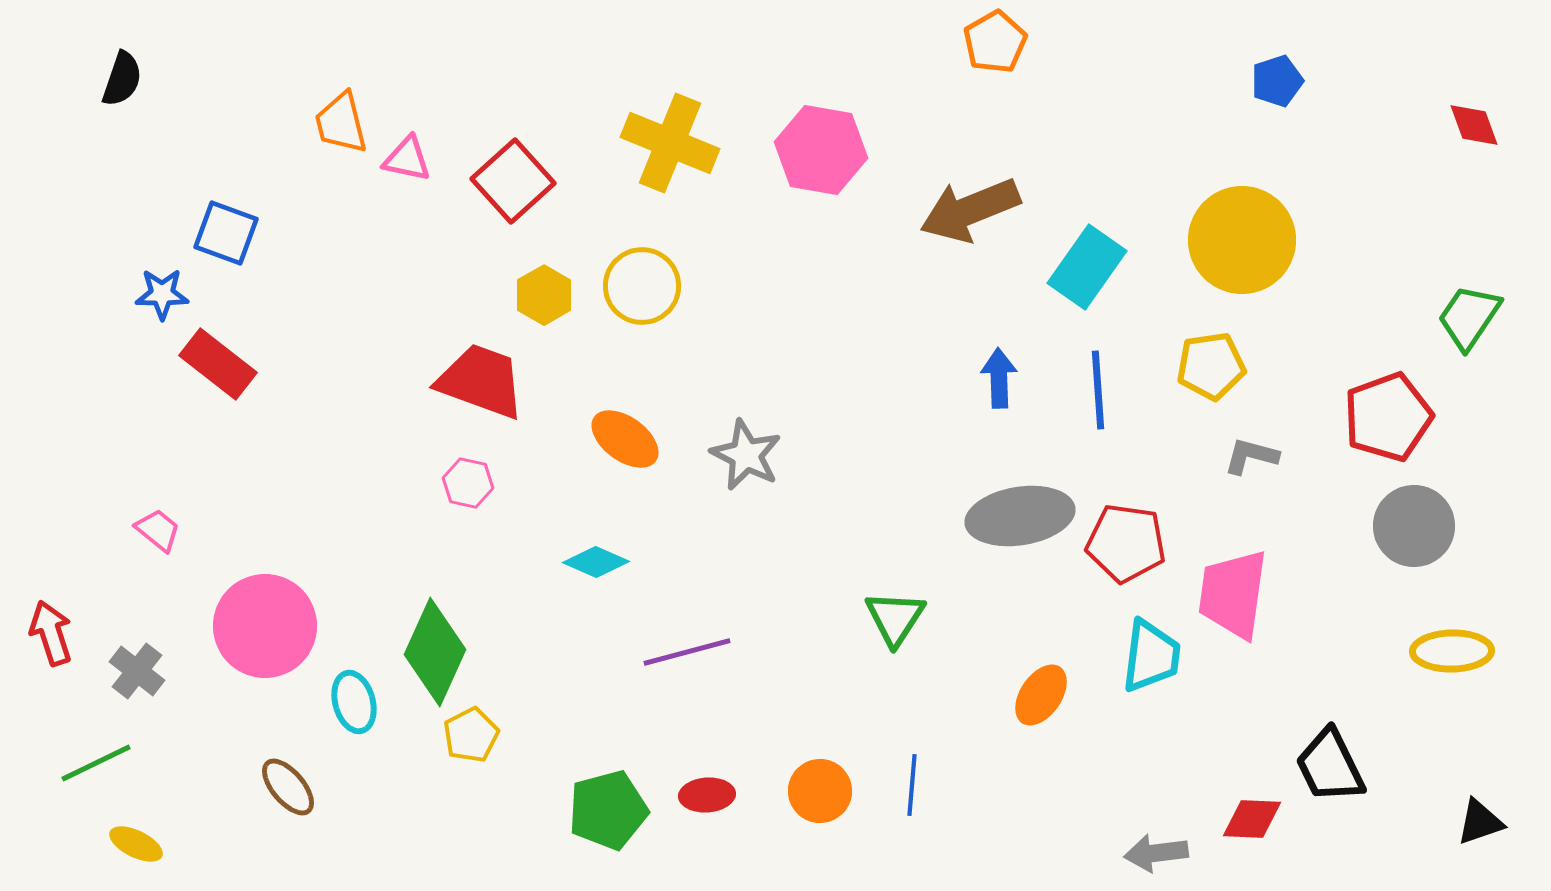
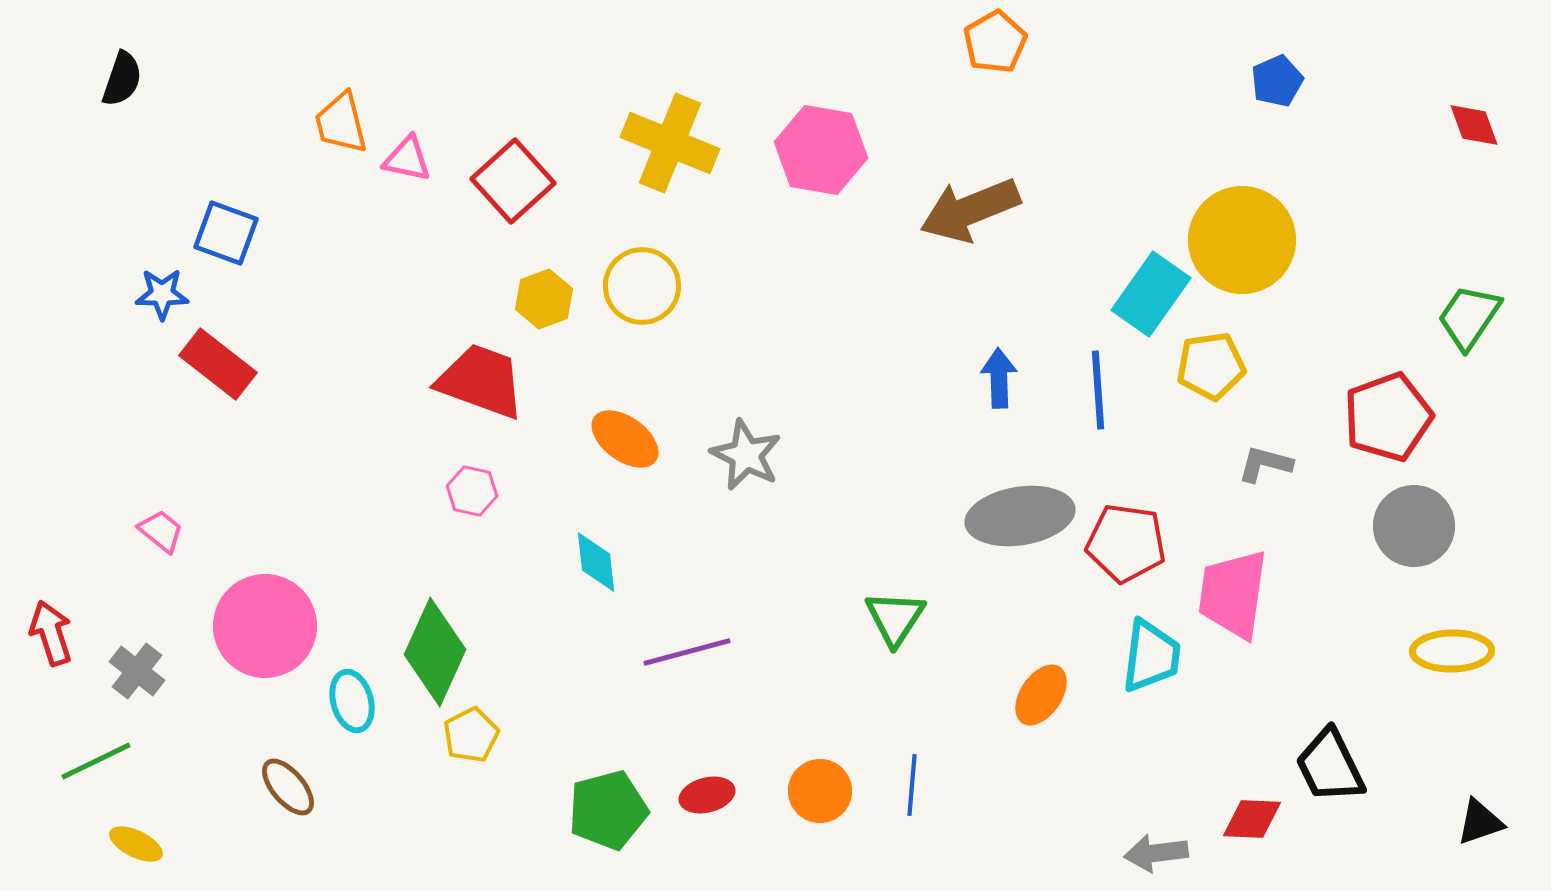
blue pentagon at (1277, 81): rotated 6 degrees counterclockwise
cyan rectangle at (1087, 267): moved 64 px right, 27 px down
yellow hexagon at (544, 295): moved 4 px down; rotated 10 degrees clockwise
gray L-shape at (1251, 456): moved 14 px right, 8 px down
pink hexagon at (468, 483): moved 4 px right, 8 px down
pink trapezoid at (158, 530): moved 3 px right, 1 px down
cyan diamond at (596, 562): rotated 60 degrees clockwise
cyan ellipse at (354, 702): moved 2 px left, 1 px up
green line at (96, 763): moved 2 px up
red ellipse at (707, 795): rotated 10 degrees counterclockwise
